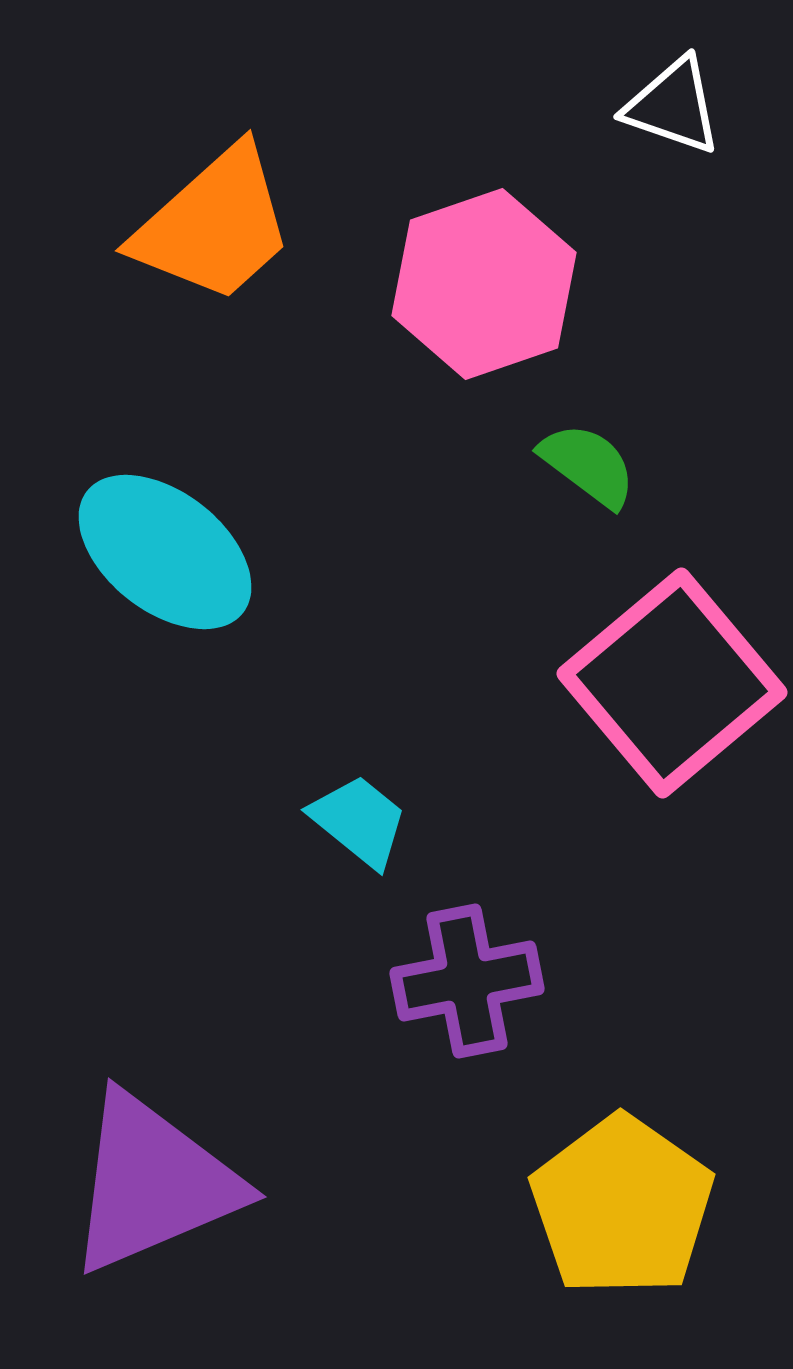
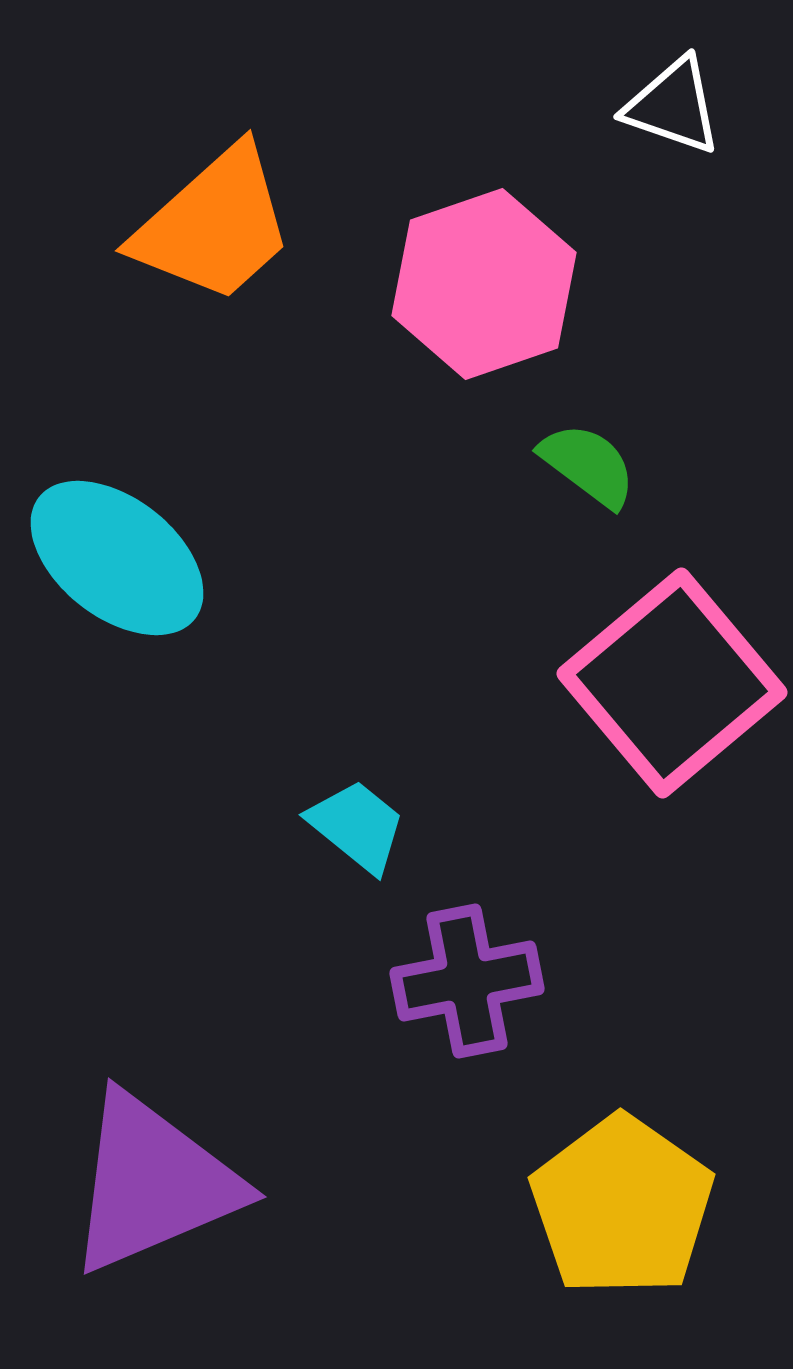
cyan ellipse: moved 48 px left, 6 px down
cyan trapezoid: moved 2 px left, 5 px down
